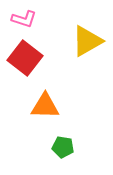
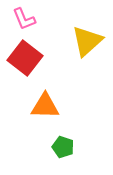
pink L-shape: rotated 50 degrees clockwise
yellow triangle: rotated 12 degrees counterclockwise
green pentagon: rotated 10 degrees clockwise
